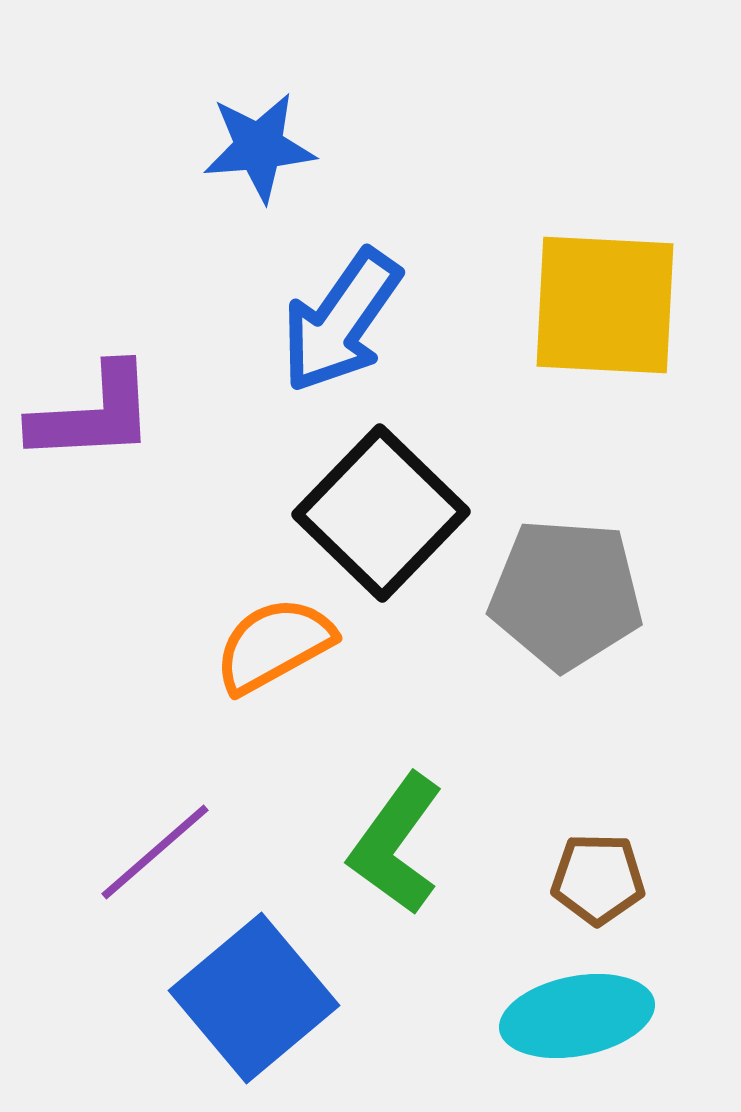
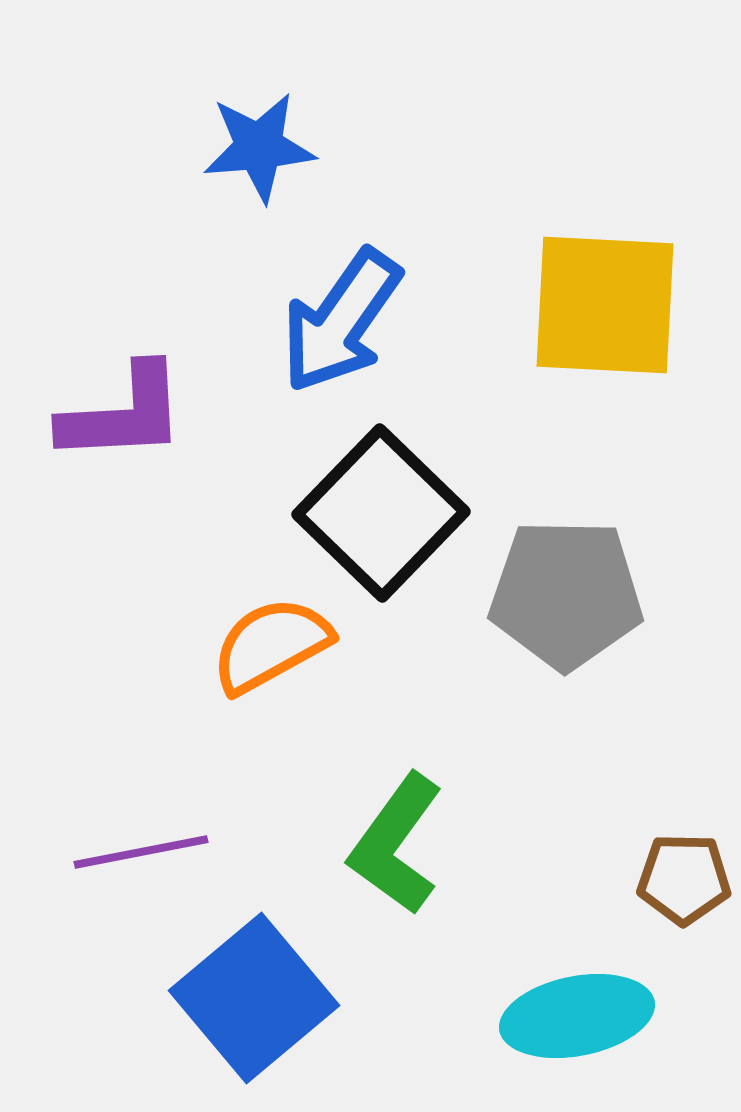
purple L-shape: moved 30 px right
gray pentagon: rotated 3 degrees counterclockwise
orange semicircle: moved 3 px left
purple line: moved 14 px left; rotated 30 degrees clockwise
brown pentagon: moved 86 px right
